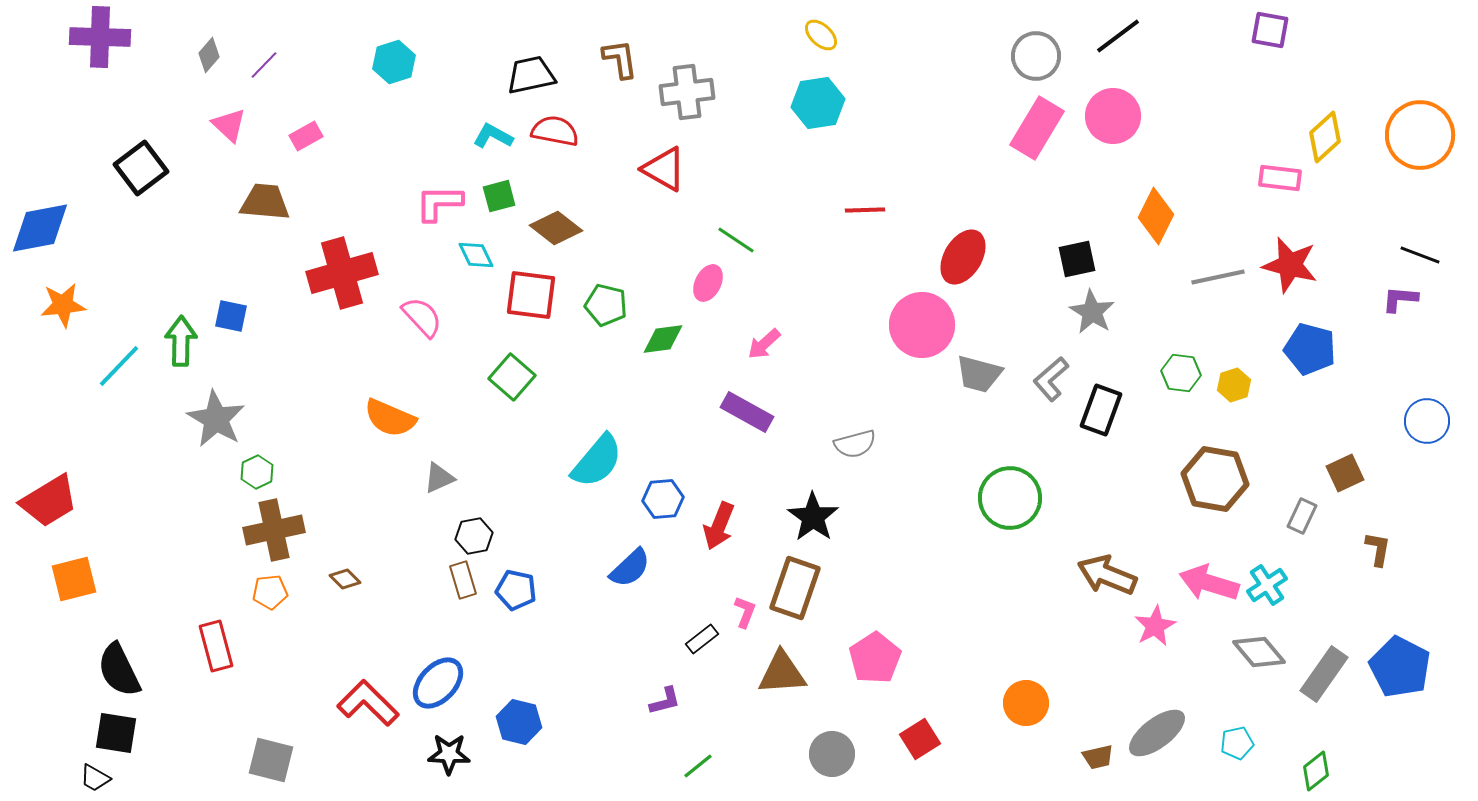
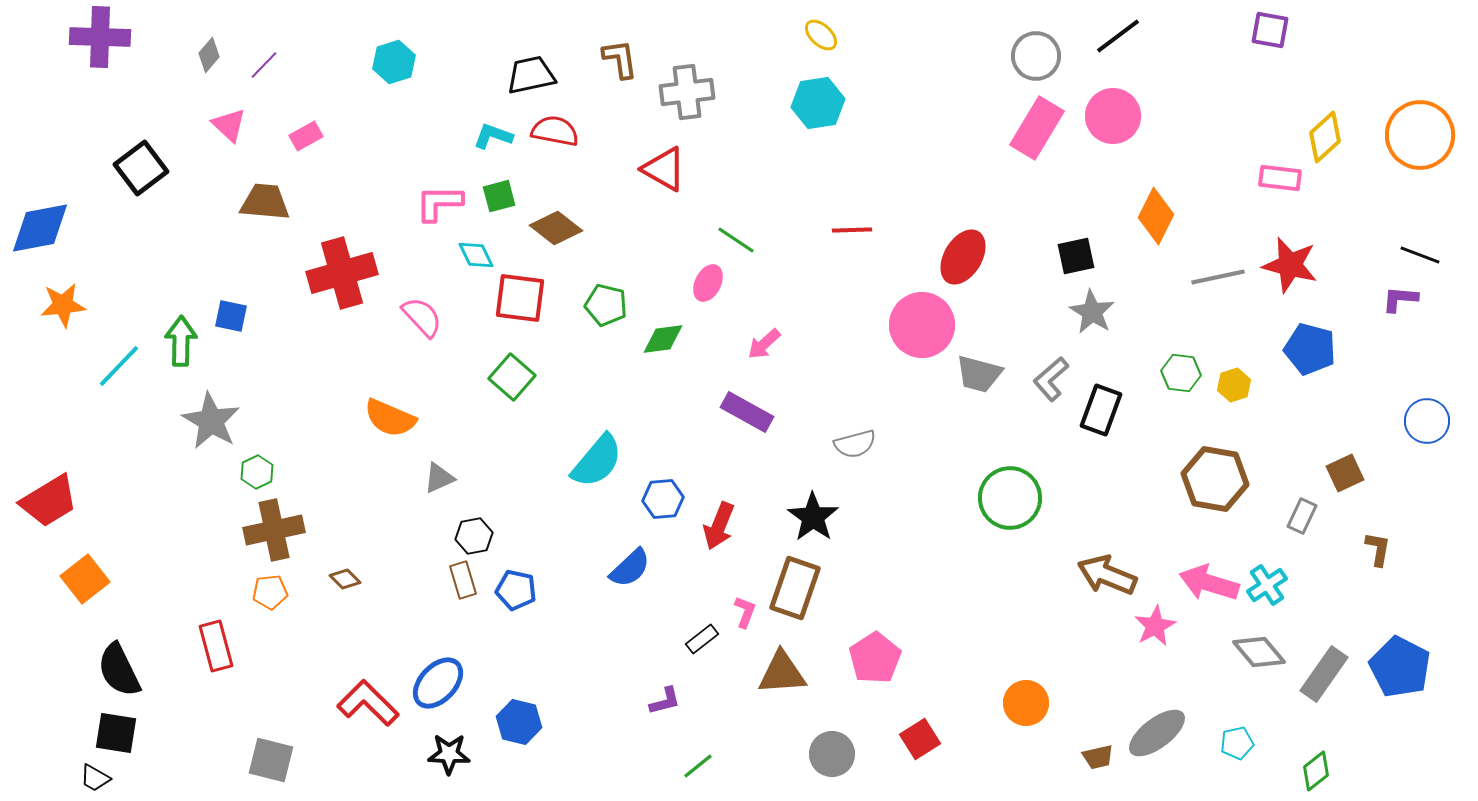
cyan L-shape at (493, 136): rotated 9 degrees counterclockwise
red line at (865, 210): moved 13 px left, 20 px down
black square at (1077, 259): moved 1 px left, 3 px up
red square at (531, 295): moved 11 px left, 3 px down
gray star at (216, 419): moved 5 px left, 2 px down
orange square at (74, 579): moved 11 px right; rotated 24 degrees counterclockwise
